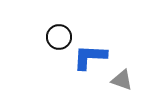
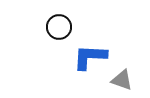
black circle: moved 10 px up
